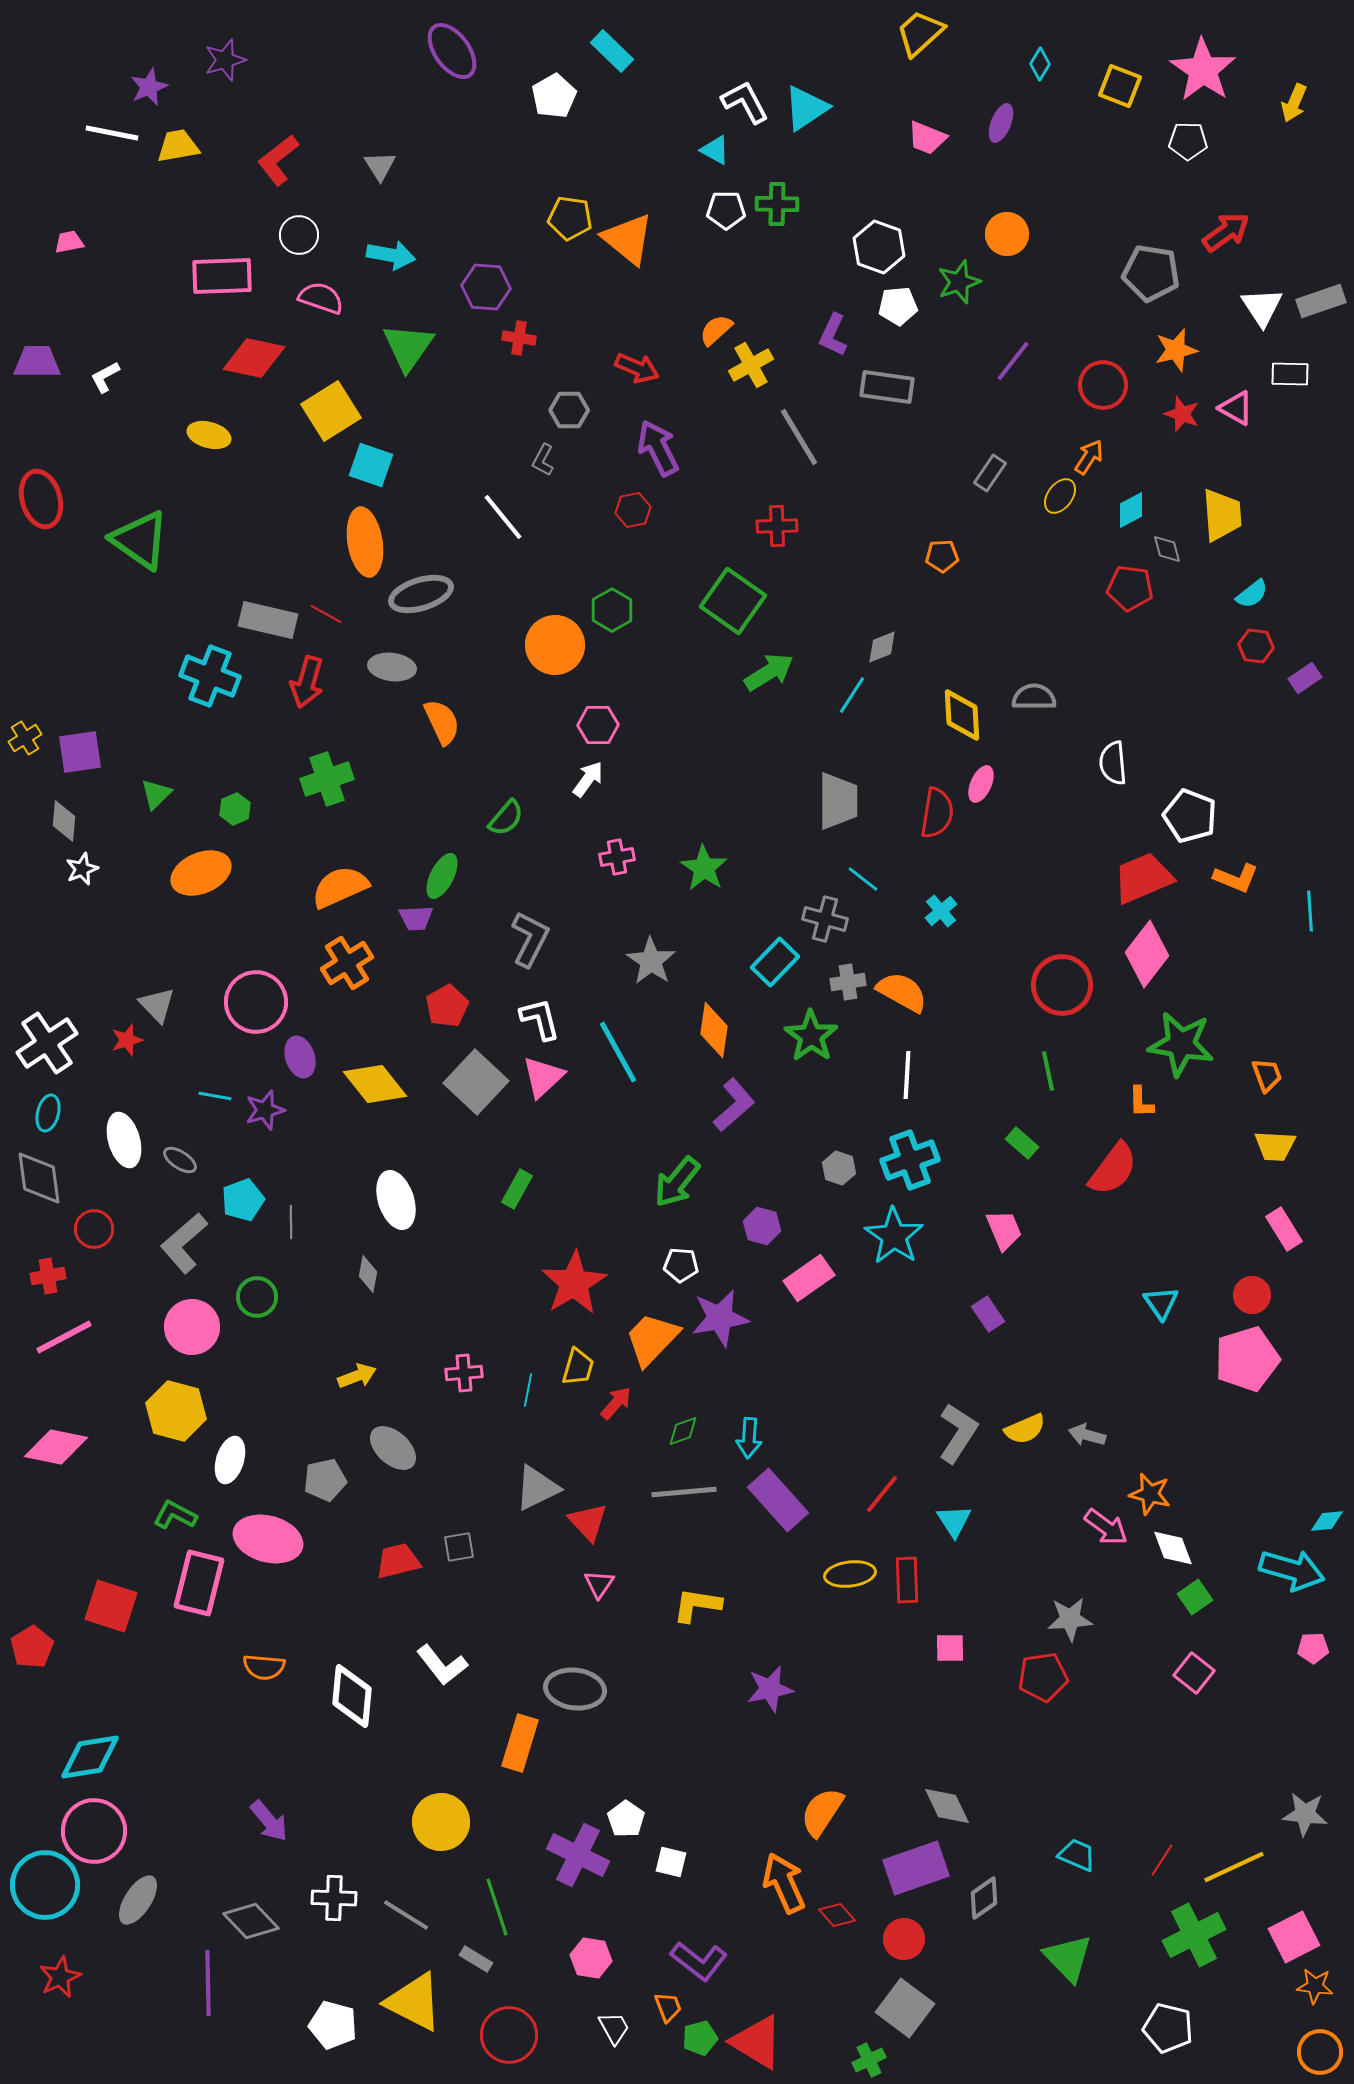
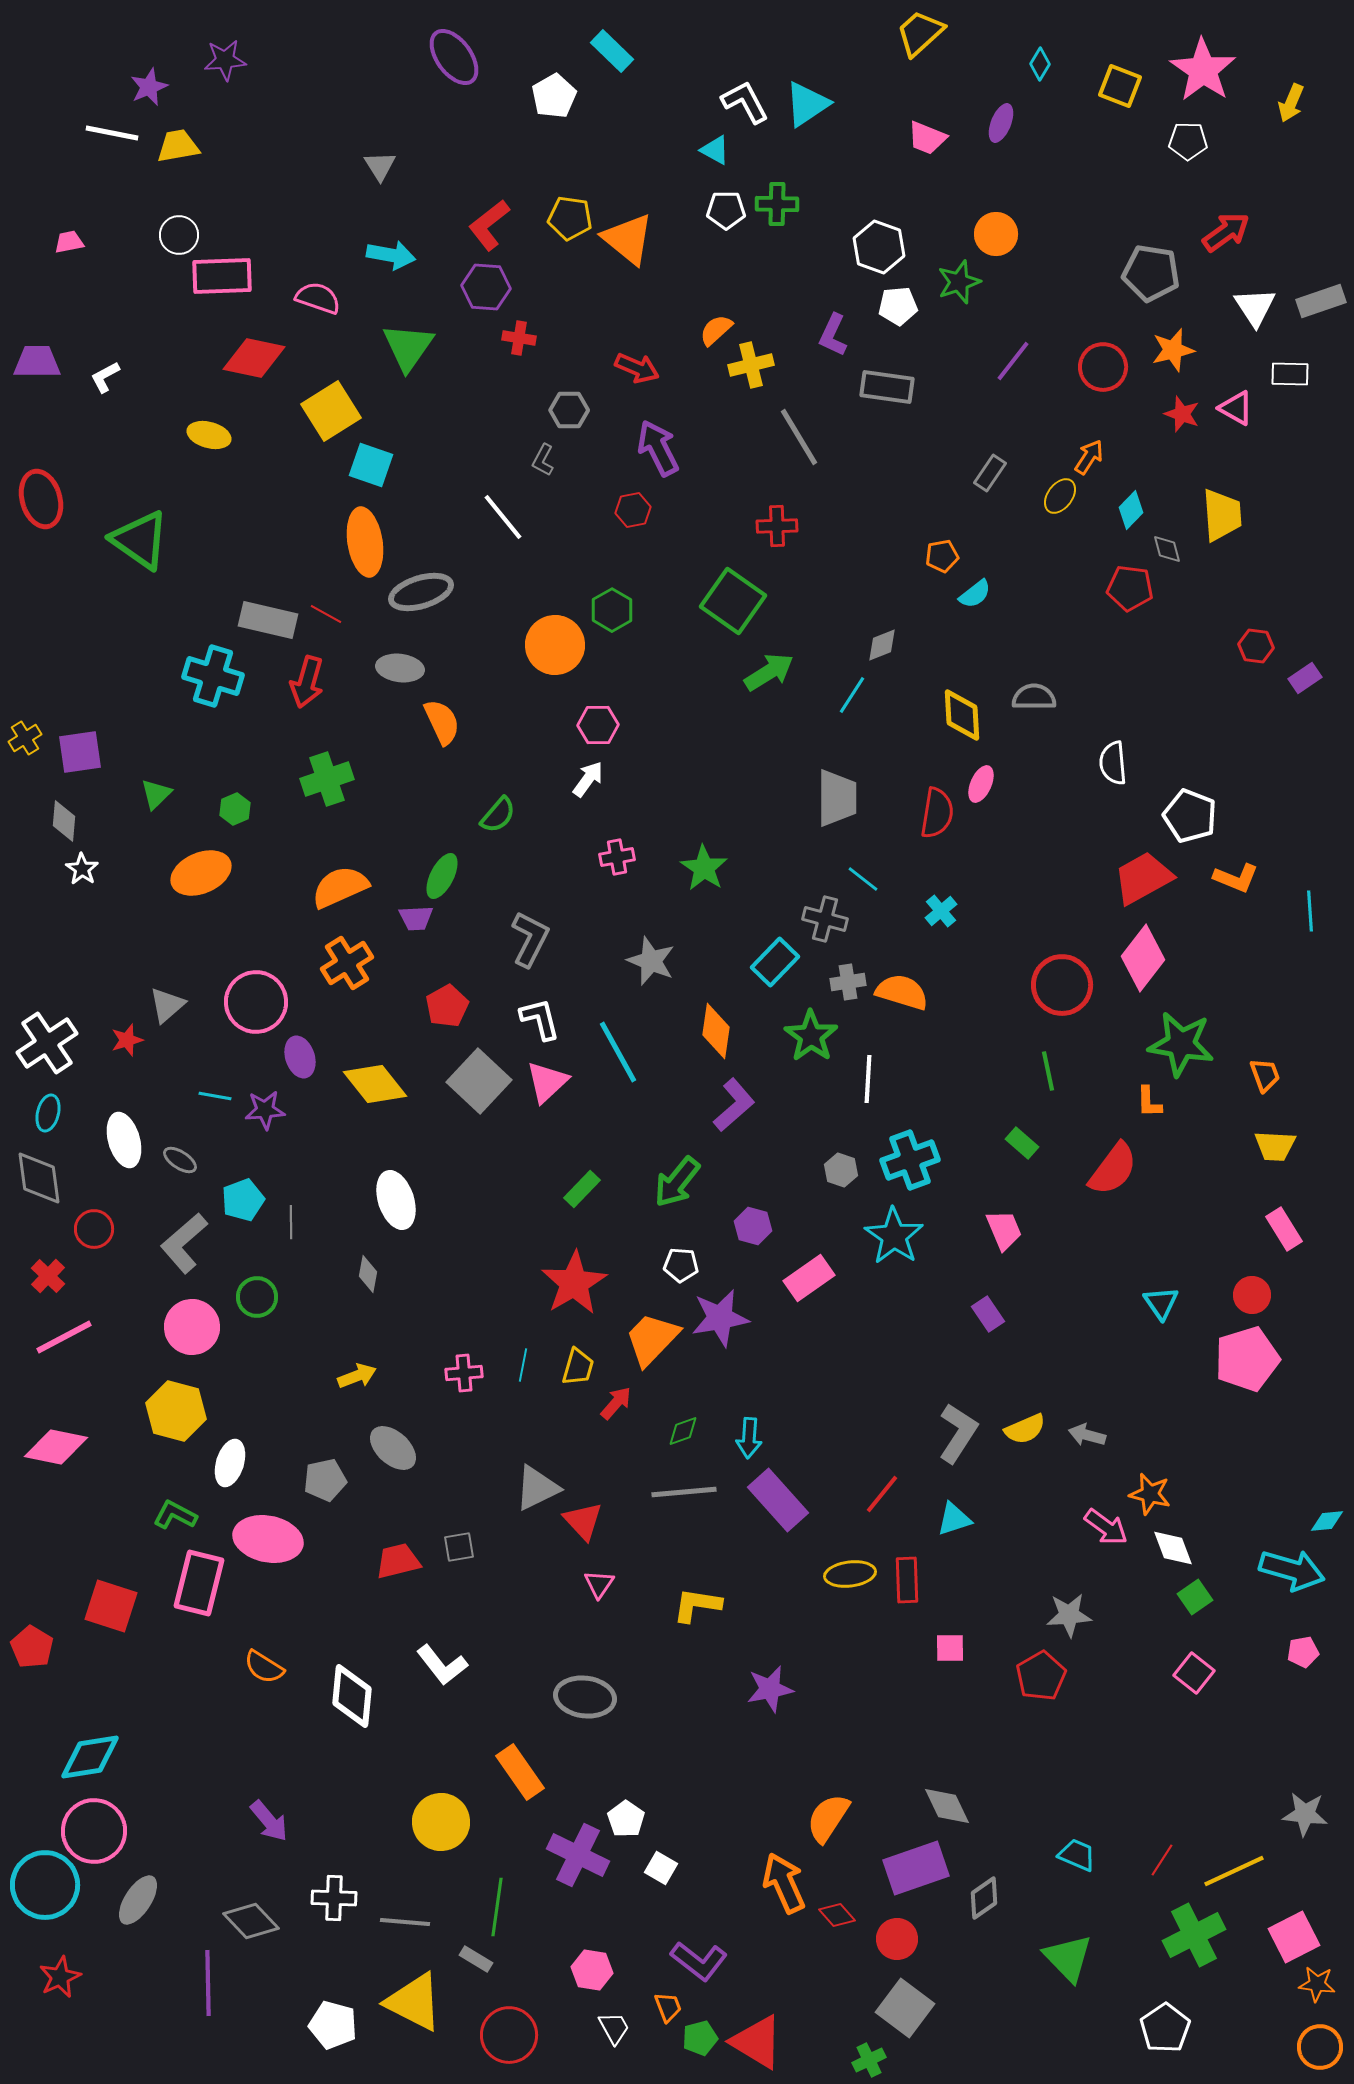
purple ellipse at (452, 51): moved 2 px right, 6 px down
purple star at (225, 60): rotated 12 degrees clockwise
yellow arrow at (1294, 103): moved 3 px left
cyan triangle at (806, 108): moved 1 px right, 4 px up
red L-shape at (278, 160): moved 211 px right, 65 px down
orange circle at (1007, 234): moved 11 px left
white circle at (299, 235): moved 120 px left
pink semicircle at (321, 298): moved 3 px left
white triangle at (1262, 307): moved 7 px left
orange star at (1176, 350): moved 3 px left
yellow cross at (751, 365): rotated 15 degrees clockwise
red circle at (1103, 385): moved 18 px up
cyan diamond at (1131, 510): rotated 18 degrees counterclockwise
orange pentagon at (942, 556): rotated 8 degrees counterclockwise
gray ellipse at (421, 594): moved 2 px up
cyan semicircle at (1252, 594): moved 277 px left
gray diamond at (882, 647): moved 2 px up
gray ellipse at (392, 667): moved 8 px right, 1 px down
cyan cross at (210, 676): moved 3 px right; rotated 4 degrees counterclockwise
gray trapezoid at (838, 801): moved 1 px left, 3 px up
green semicircle at (506, 818): moved 8 px left, 3 px up
white star at (82, 869): rotated 16 degrees counterclockwise
red trapezoid at (1143, 878): rotated 6 degrees counterclockwise
pink diamond at (1147, 954): moved 4 px left, 4 px down
gray star at (651, 961): rotated 12 degrees counterclockwise
orange semicircle at (902, 992): rotated 12 degrees counterclockwise
gray triangle at (157, 1005): moved 10 px right; rotated 33 degrees clockwise
orange diamond at (714, 1030): moved 2 px right, 1 px down
white line at (907, 1075): moved 39 px left, 4 px down
orange trapezoid at (1267, 1075): moved 2 px left
pink triangle at (543, 1077): moved 4 px right, 5 px down
gray square at (476, 1082): moved 3 px right, 1 px up
orange L-shape at (1141, 1102): moved 8 px right
purple star at (265, 1110): rotated 12 degrees clockwise
gray hexagon at (839, 1168): moved 2 px right, 2 px down
green rectangle at (517, 1189): moved 65 px right; rotated 15 degrees clockwise
purple hexagon at (762, 1226): moved 9 px left
red cross at (48, 1276): rotated 36 degrees counterclockwise
cyan line at (528, 1390): moved 5 px left, 25 px up
white ellipse at (230, 1460): moved 3 px down
cyan triangle at (954, 1521): moved 2 px up; rotated 45 degrees clockwise
red triangle at (588, 1522): moved 5 px left, 1 px up
pink ellipse at (268, 1539): rotated 4 degrees counterclockwise
gray star at (1070, 1619): moved 1 px left, 4 px up
red pentagon at (32, 1647): rotated 9 degrees counterclockwise
pink pentagon at (1313, 1648): moved 10 px left, 4 px down; rotated 8 degrees counterclockwise
orange semicircle at (264, 1667): rotated 27 degrees clockwise
red pentagon at (1043, 1677): moved 2 px left, 1 px up; rotated 21 degrees counterclockwise
gray ellipse at (575, 1689): moved 10 px right, 8 px down
orange rectangle at (520, 1743): moved 29 px down; rotated 52 degrees counterclockwise
orange semicircle at (822, 1812): moved 6 px right, 6 px down
white square at (671, 1862): moved 10 px left, 6 px down; rotated 16 degrees clockwise
yellow line at (1234, 1867): moved 4 px down
green line at (497, 1907): rotated 26 degrees clockwise
gray line at (406, 1915): moved 1 px left, 7 px down; rotated 27 degrees counterclockwise
red circle at (904, 1939): moved 7 px left
pink hexagon at (591, 1958): moved 1 px right, 12 px down
orange star at (1315, 1986): moved 2 px right, 2 px up
white pentagon at (1168, 2028): moved 3 px left; rotated 24 degrees clockwise
orange circle at (1320, 2052): moved 5 px up
